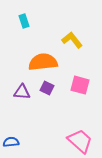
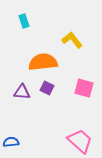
pink square: moved 4 px right, 3 px down
